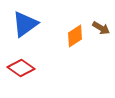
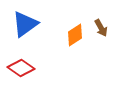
brown arrow: rotated 30 degrees clockwise
orange diamond: moved 1 px up
